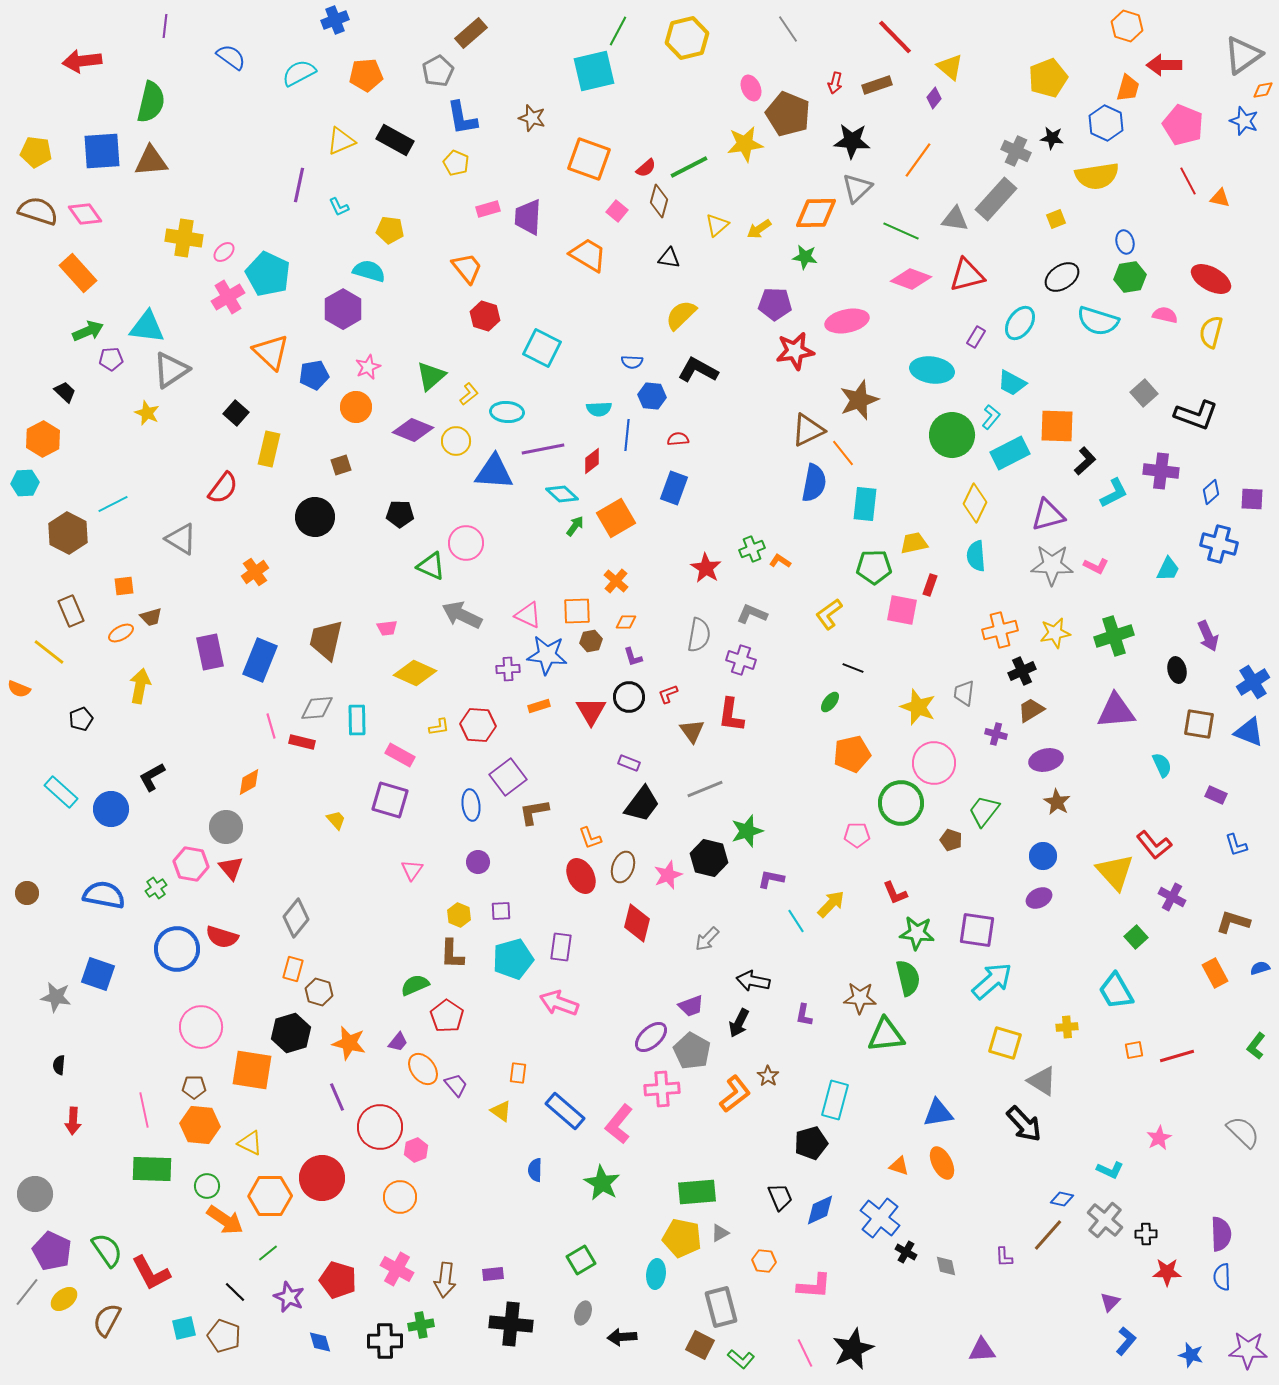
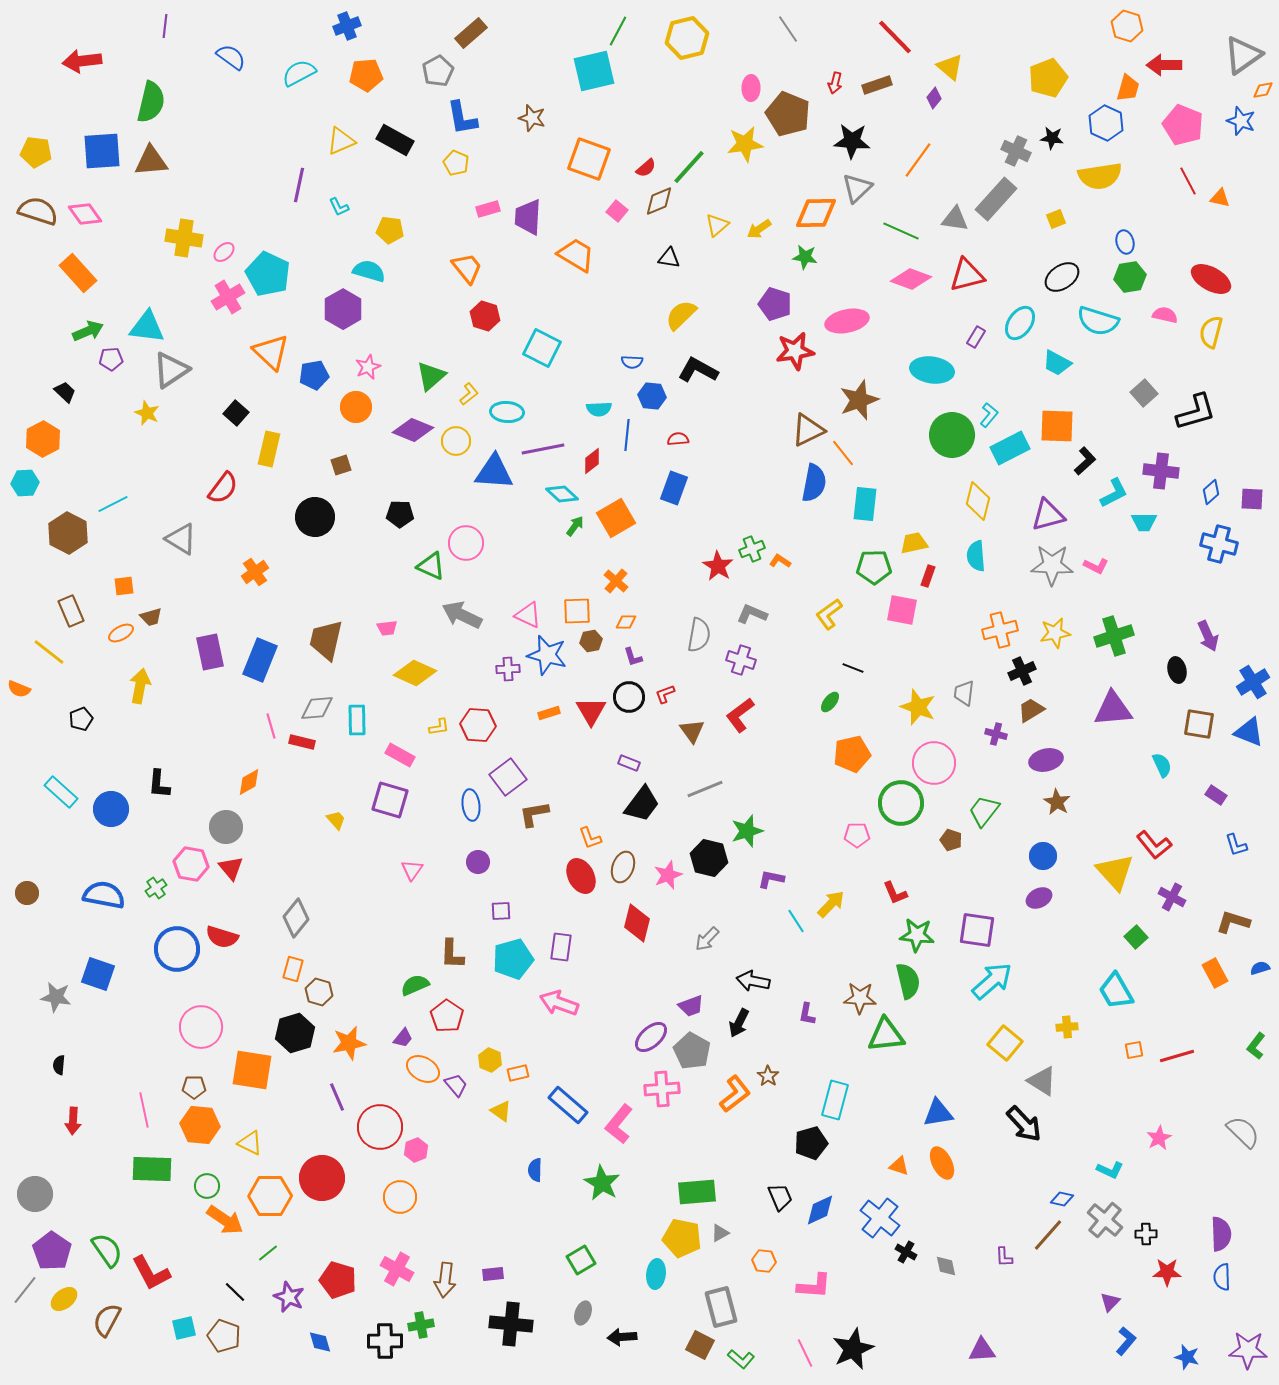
blue cross at (335, 20): moved 12 px right, 6 px down
pink ellipse at (751, 88): rotated 25 degrees clockwise
blue star at (1244, 121): moved 3 px left
green line at (689, 167): rotated 21 degrees counterclockwise
yellow semicircle at (1097, 176): moved 3 px right
brown diamond at (659, 201): rotated 52 degrees clockwise
orange trapezoid at (588, 255): moved 12 px left
purple pentagon at (775, 304): rotated 16 degrees clockwise
cyan trapezoid at (1012, 383): moved 45 px right, 20 px up
black L-shape at (1196, 415): moved 3 px up; rotated 36 degrees counterclockwise
cyan L-shape at (991, 417): moved 2 px left, 2 px up
cyan rectangle at (1010, 453): moved 5 px up
yellow diamond at (975, 503): moved 3 px right, 2 px up; rotated 12 degrees counterclockwise
red star at (706, 568): moved 12 px right, 2 px up
cyan trapezoid at (1168, 569): moved 24 px left, 47 px up; rotated 64 degrees clockwise
red rectangle at (930, 585): moved 2 px left, 9 px up
blue star at (547, 655): rotated 9 degrees clockwise
red L-shape at (668, 694): moved 3 px left
orange rectangle at (539, 706): moved 10 px right, 7 px down
purple triangle at (1116, 711): moved 3 px left, 2 px up
red L-shape at (731, 715): moved 9 px right; rotated 45 degrees clockwise
black L-shape at (152, 777): moved 7 px right, 7 px down; rotated 56 degrees counterclockwise
purple rectangle at (1216, 795): rotated 10 degrees clockwise
brown L-shape at (534, 812): moved 2 px down
yellow hexagon at (459, 915): moved 31 px right, 145 px down
green star at (917, 933): moved 2 px down
green semicircle at (908, 978): moved 3 px down
purple L-shape at (804, 1015): moved 3 px right, 1 px up
black hexagon at (291, 1033): moved 4 px right
purple trapezoid at (398, 1042): moved 5 px right, 4 px up
orange star at (349, 1043): rotated 24 degrees counterclockwise
yellow square at (1005, 1043): rotated 24 degrees clockwise
orange ellipse at (423, 1069): rotated 24 degrees counterclockwise
orange rectangle at (518, 1073): rotated 70 degrees clockwise
blue rectangle at (565, 1111): moved 3 px right, 6 px up
purple pentagon at (52, 1251): rotated 9 degrees clockwise
gray line at (27, 1292): moved 2 px left, 2 px up
blue star at (1191, 1355): moved 4 px left, 2 px down
